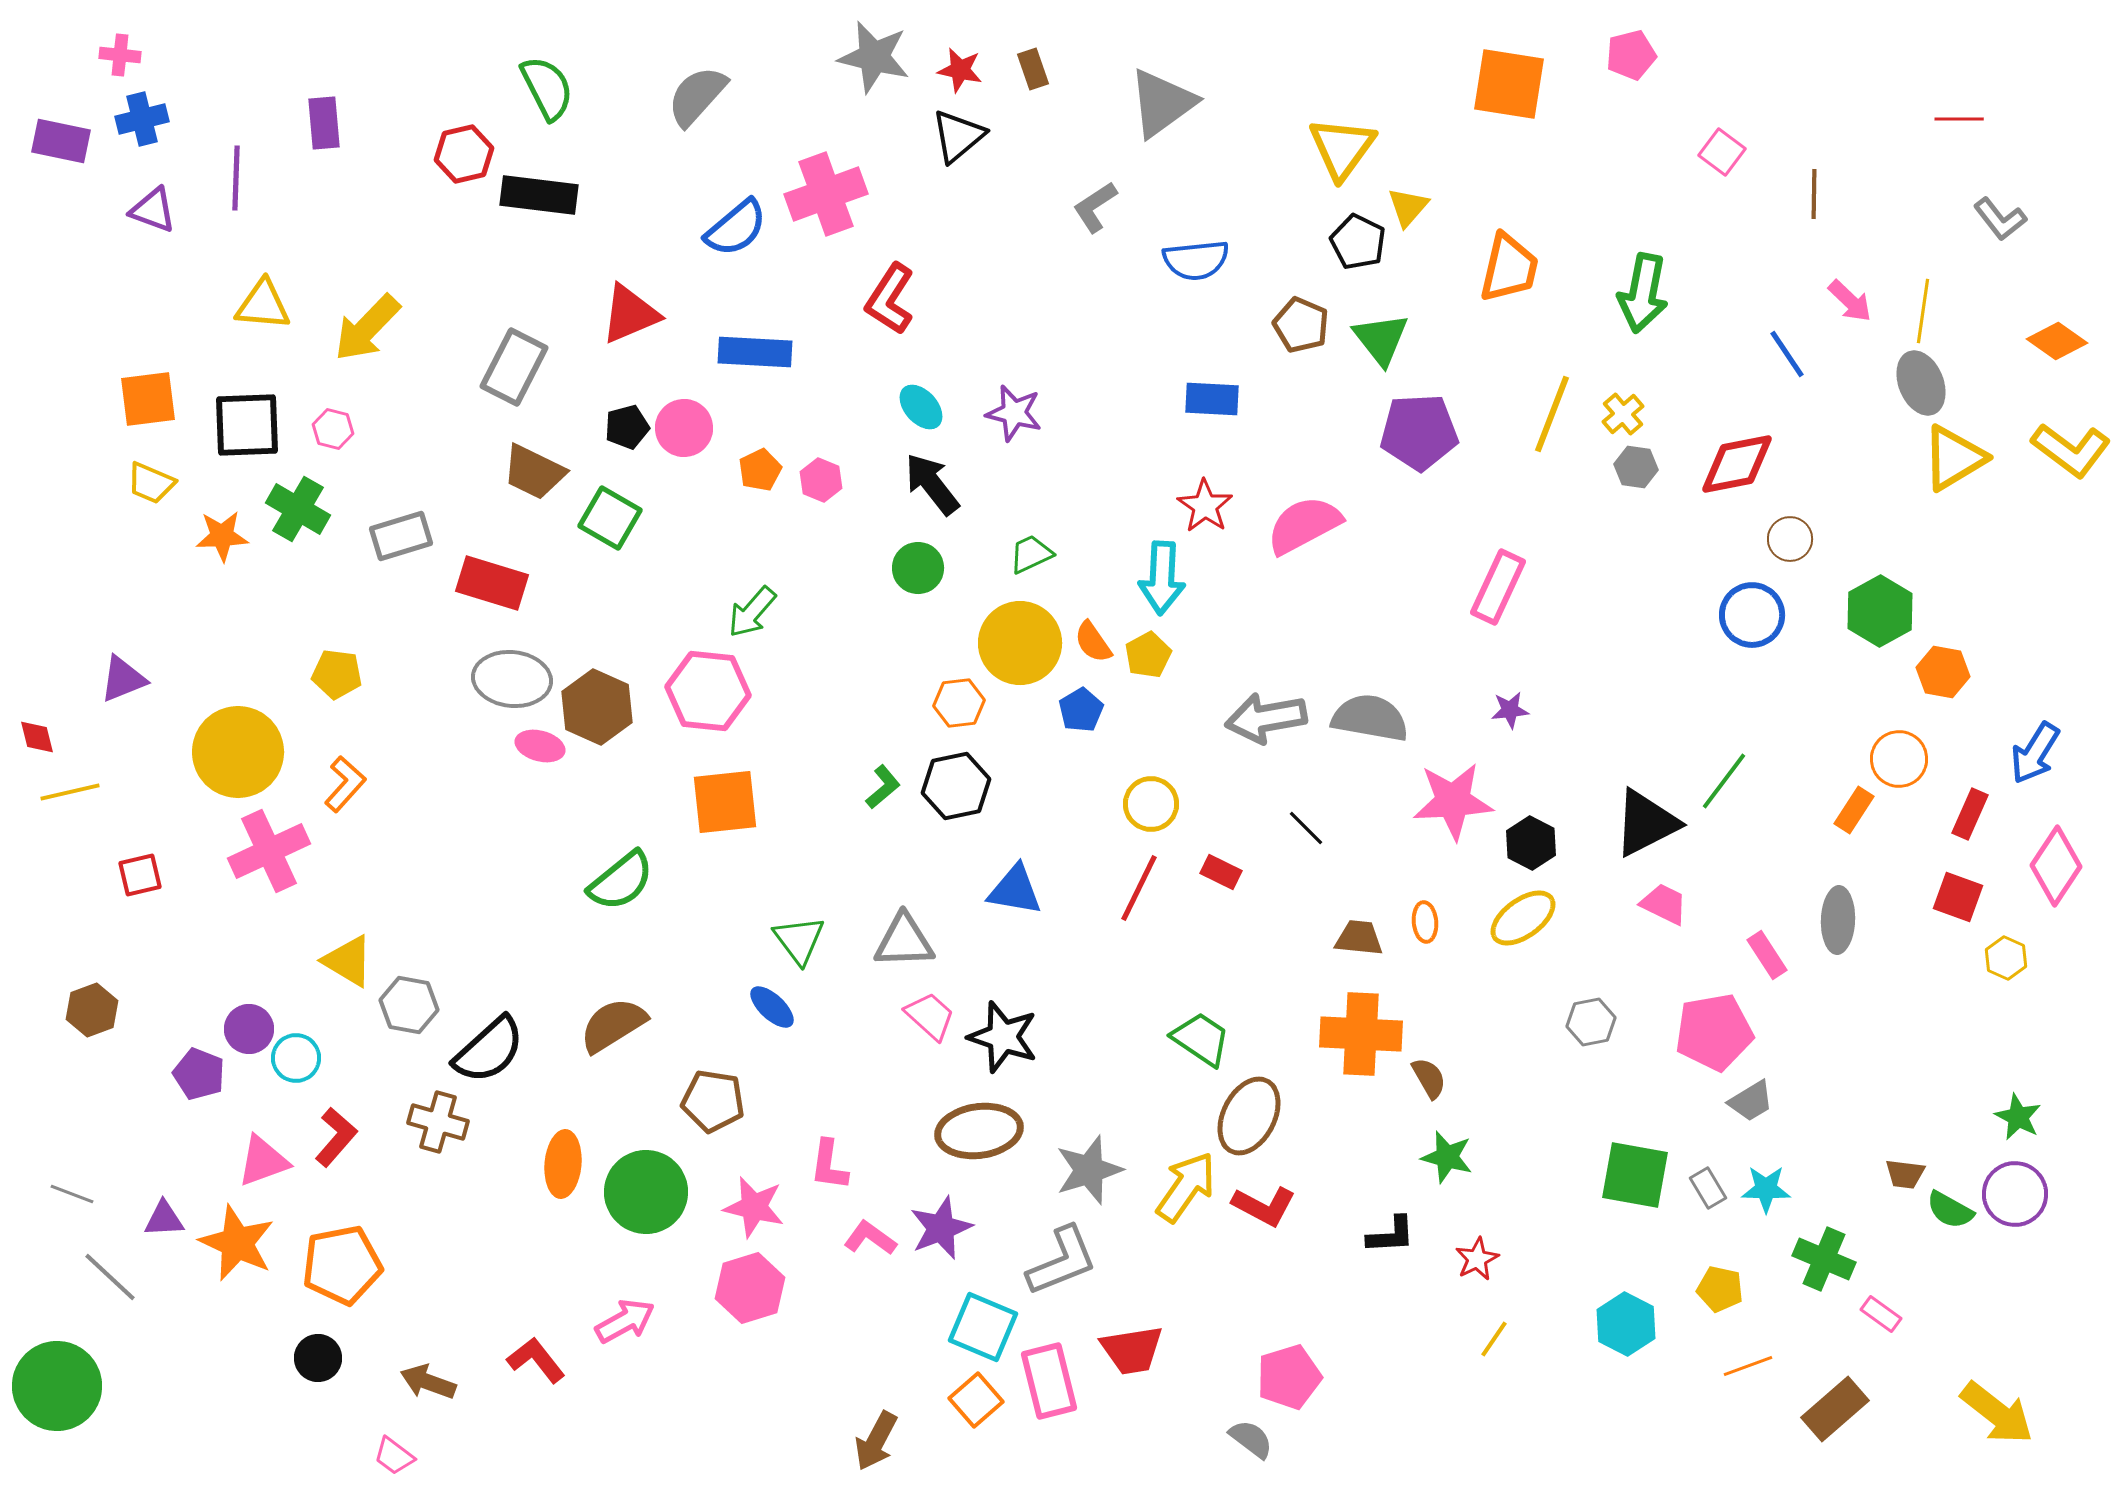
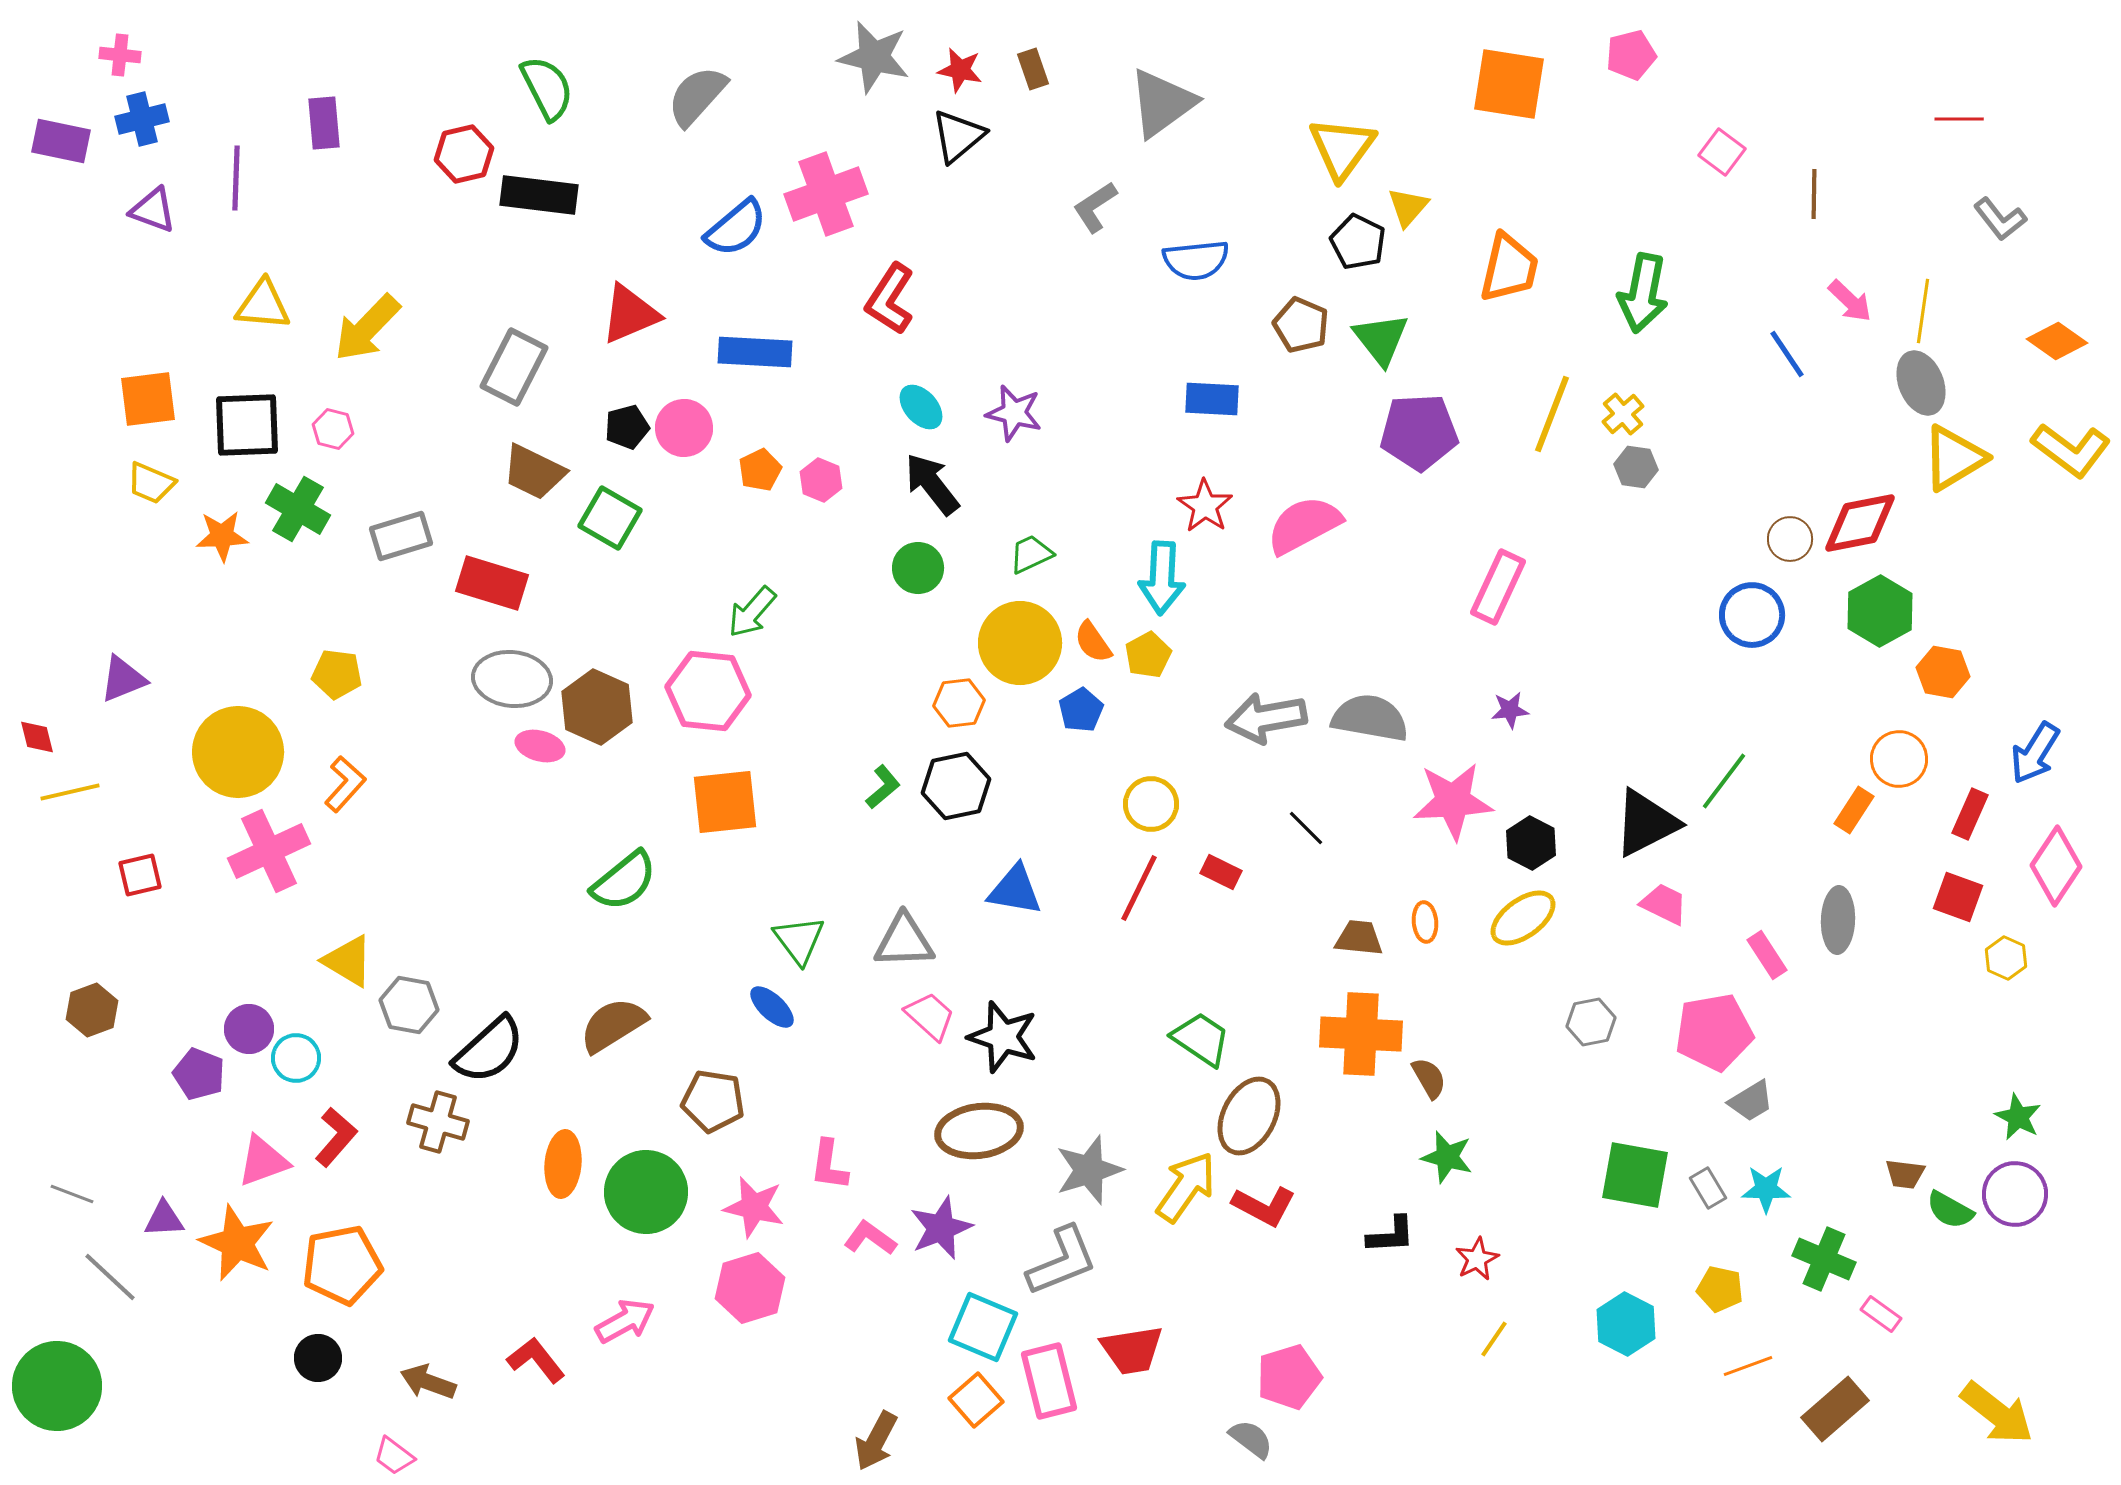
red diamond at (1737, 464): moved 123 px right, 59 px down
green semicircle at (621, 881): moved 3 px right
